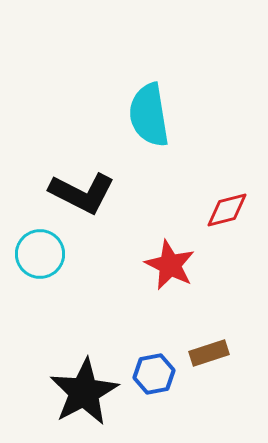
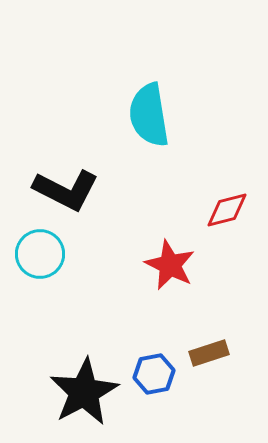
black L-shape: moved 16 px left, 3 px up
